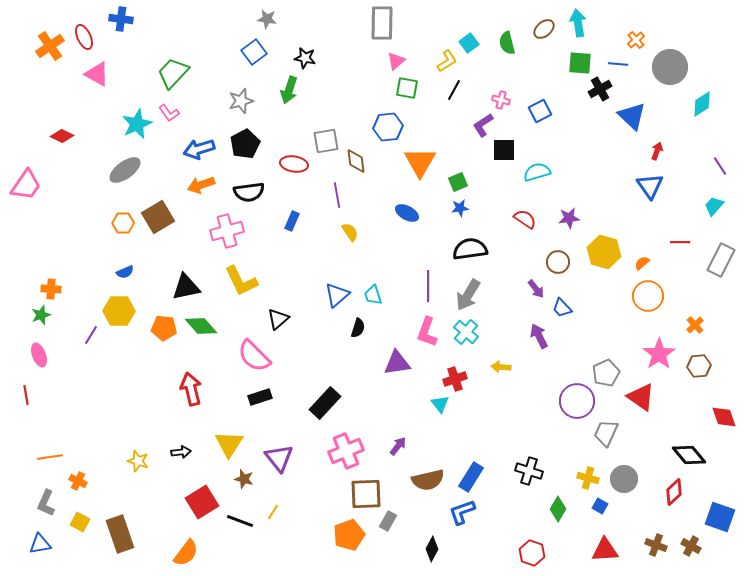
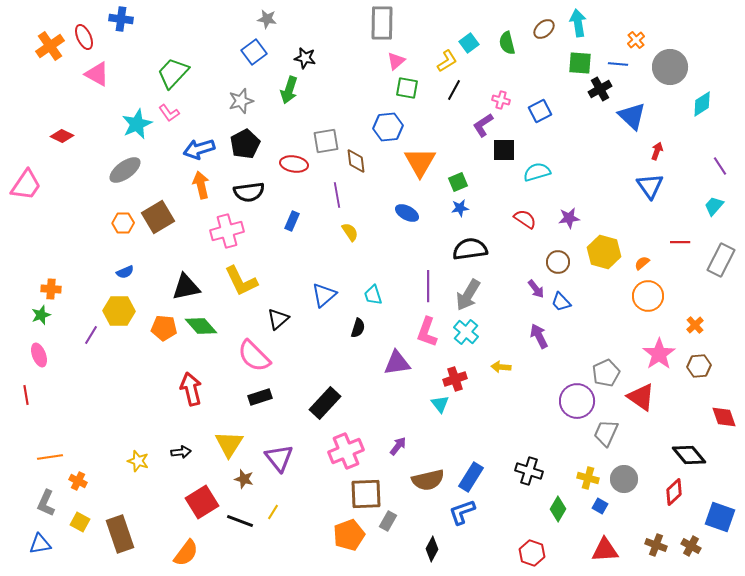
orange arrow at (201, 185): rotated 96 degrees clockwise
blue triangle at (337, 295): moved 13 px left
blue trapezoid at (562, 308): moved 1 px left, 6 px up
